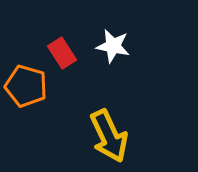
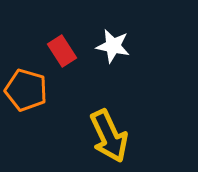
red rectangle: moved 2 px up
orange pentagon: moved 4 px down
